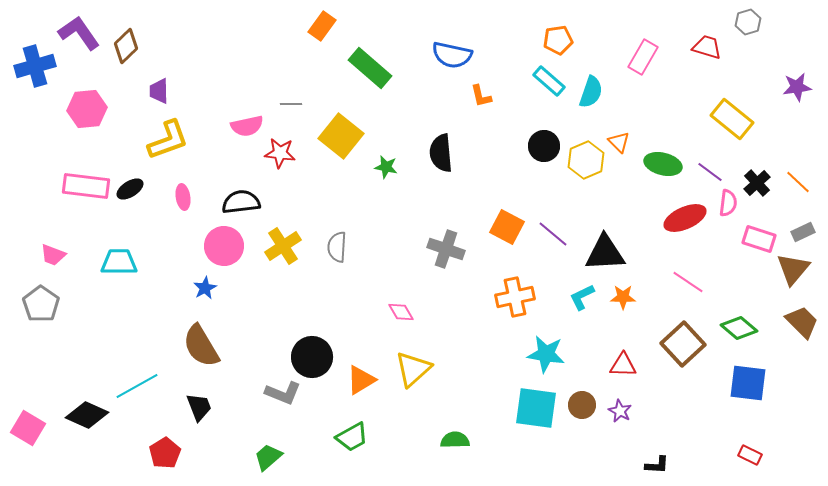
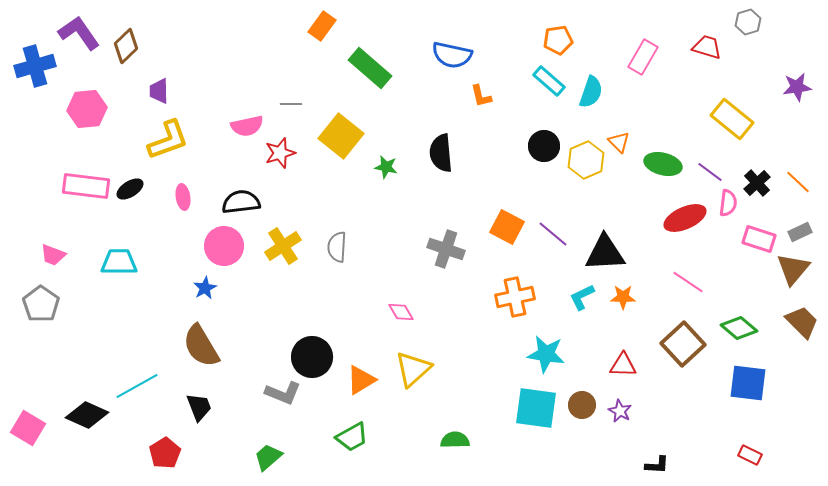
red star at (280, 153): rotated 24 degrees counterclockwise
gray rectangle at (803, 232): moved 3 px left
